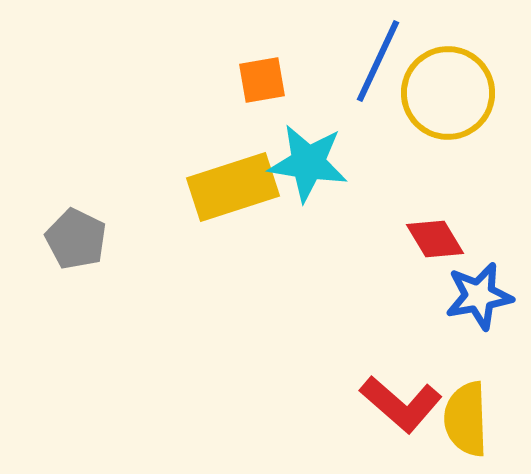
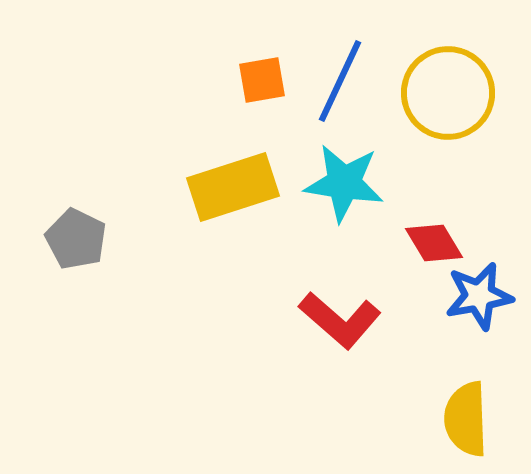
blue line: moved 38 px left, 20 px down
cyan star: moved 36 px right, 20 px down
red diamond: moved 1 px left, 4 px down
red L-shape: moved 61 px left, 84 px up
